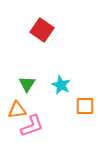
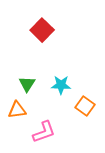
red square: rotated 10 degrees clockwise
cyan star: rotated 24 degrees counterclockwise
orange square: rotated 36 degrees clockwise
pink L-shape: moved 12 px right, 6 px down
